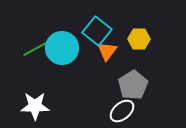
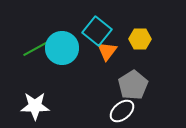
yellow hexagon: moved 1 px right
